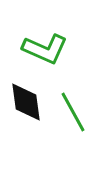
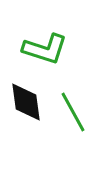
green L-shape: rotated 6 degrees counterclockwise
